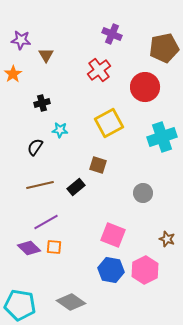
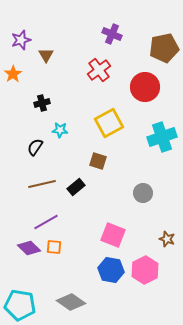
purple star: rotated 24 degrees counterclockwise
brown square: moved 4 px up
brown line: moved 2 px right, 1 px up
